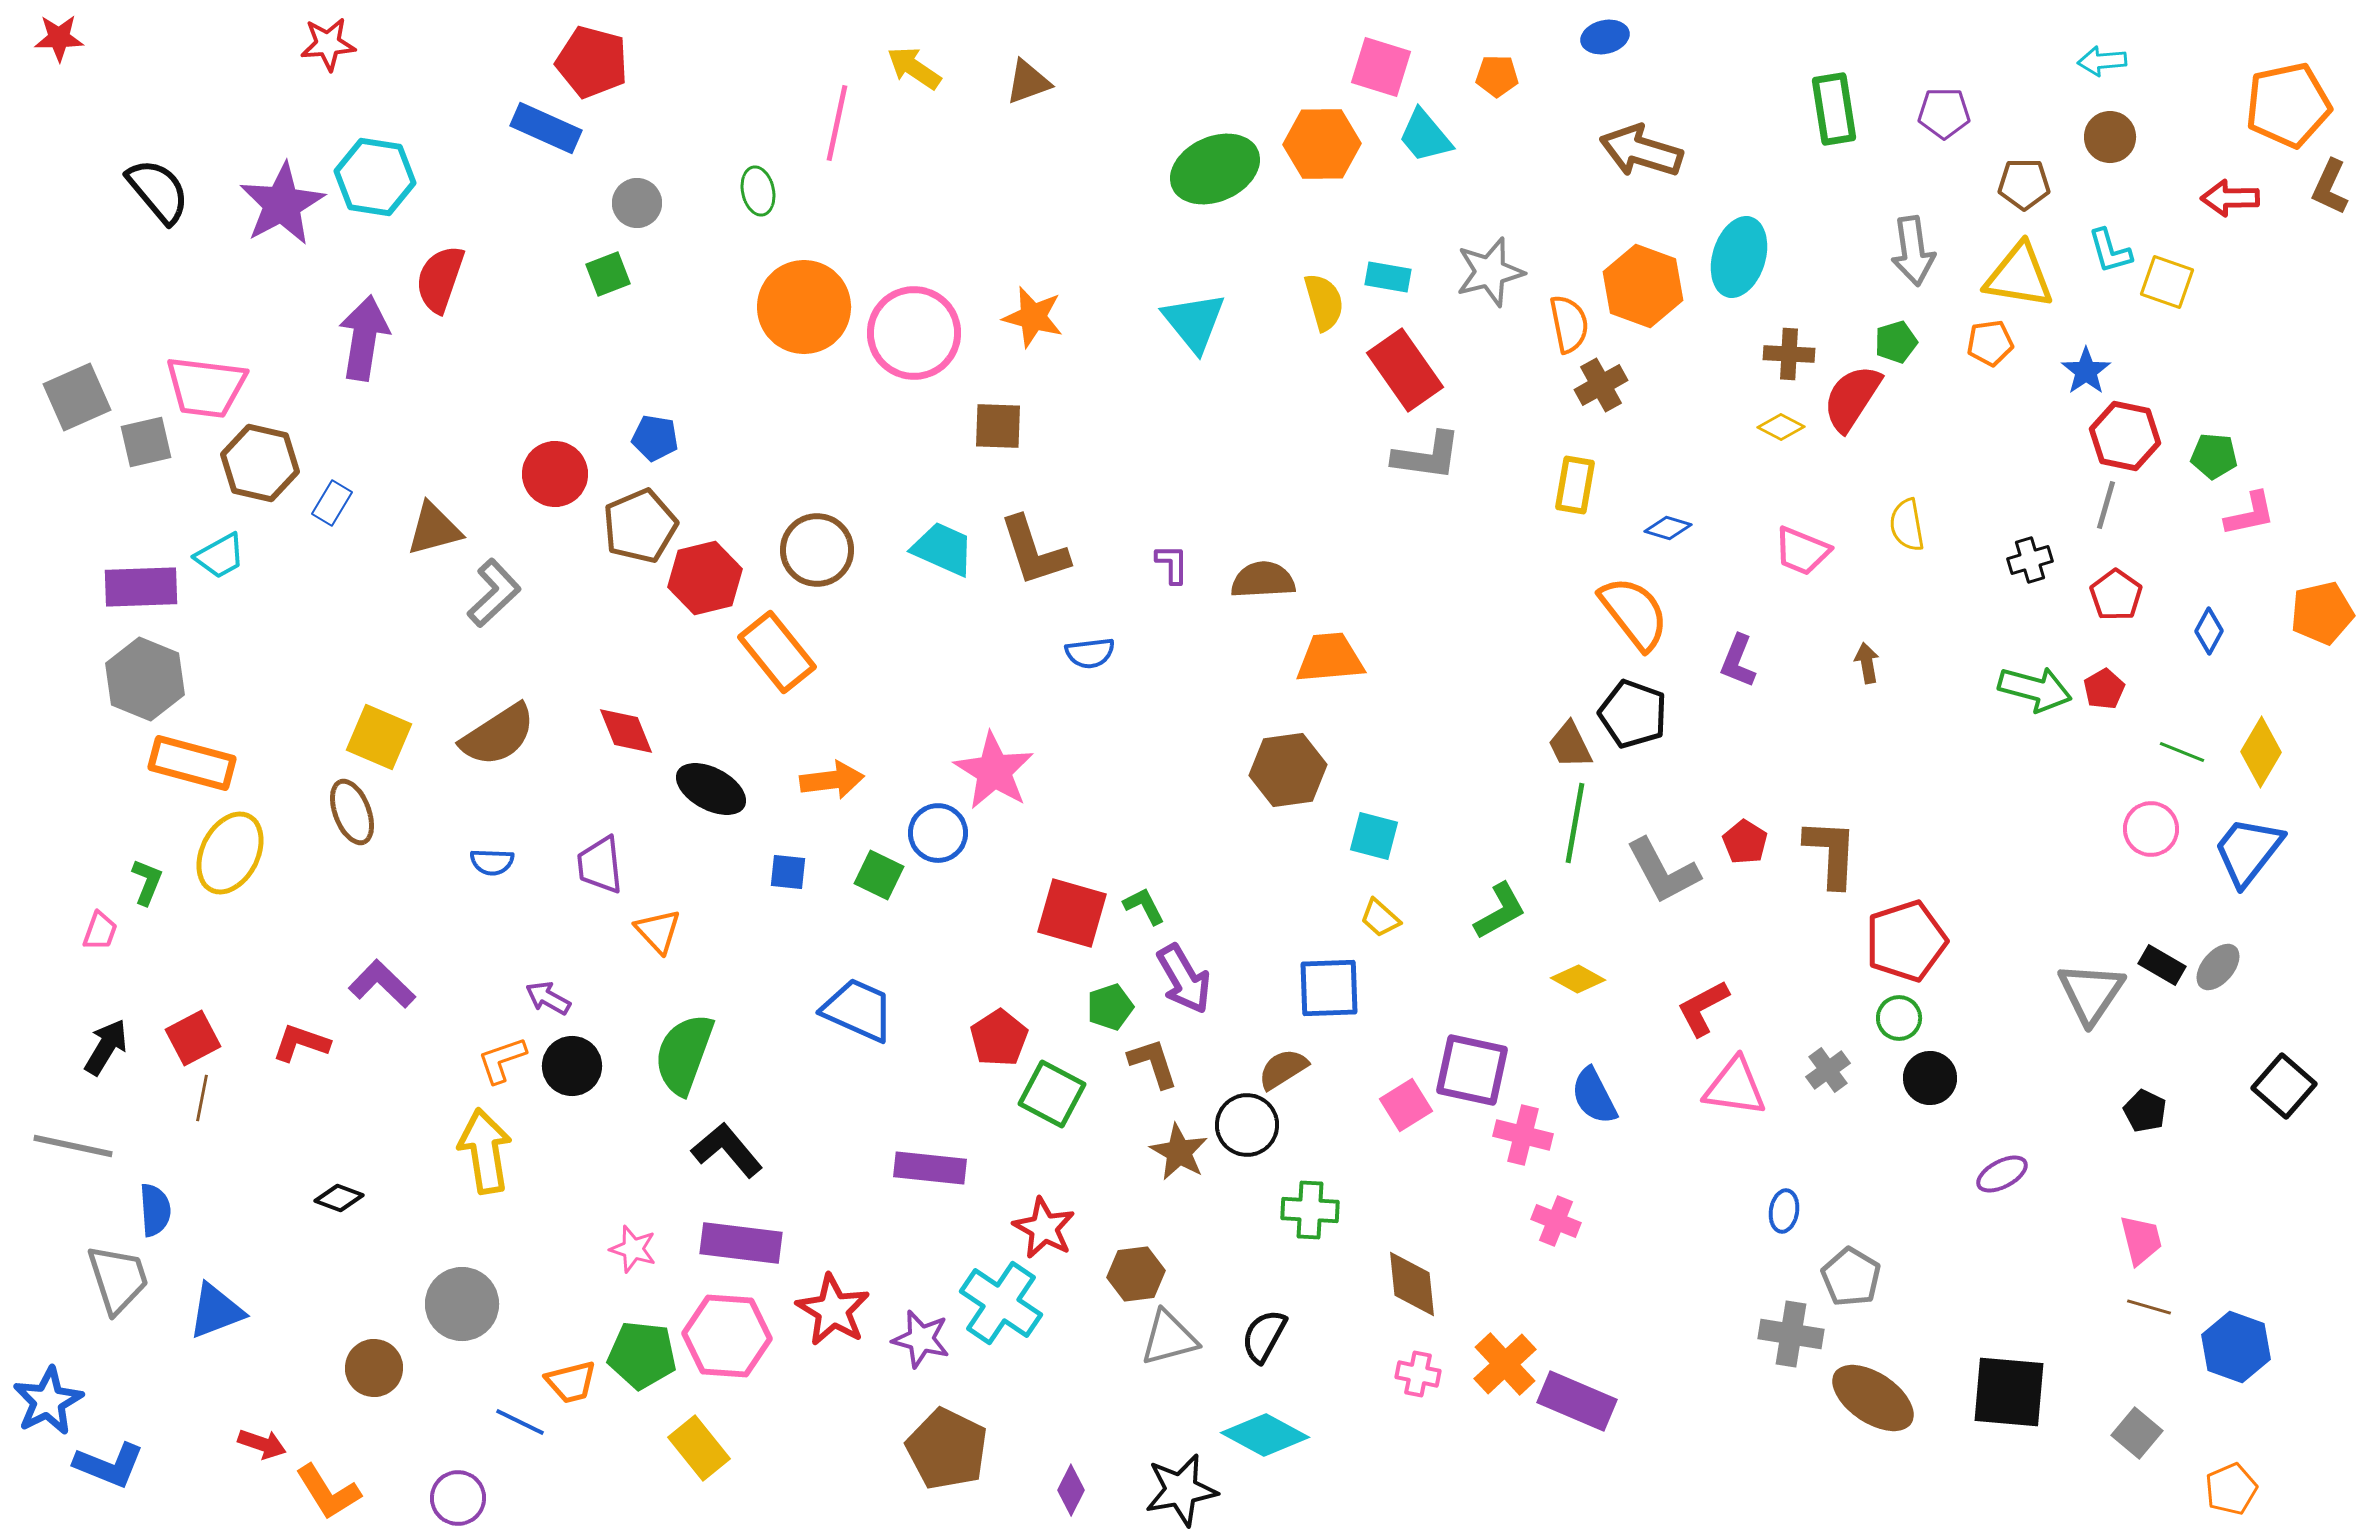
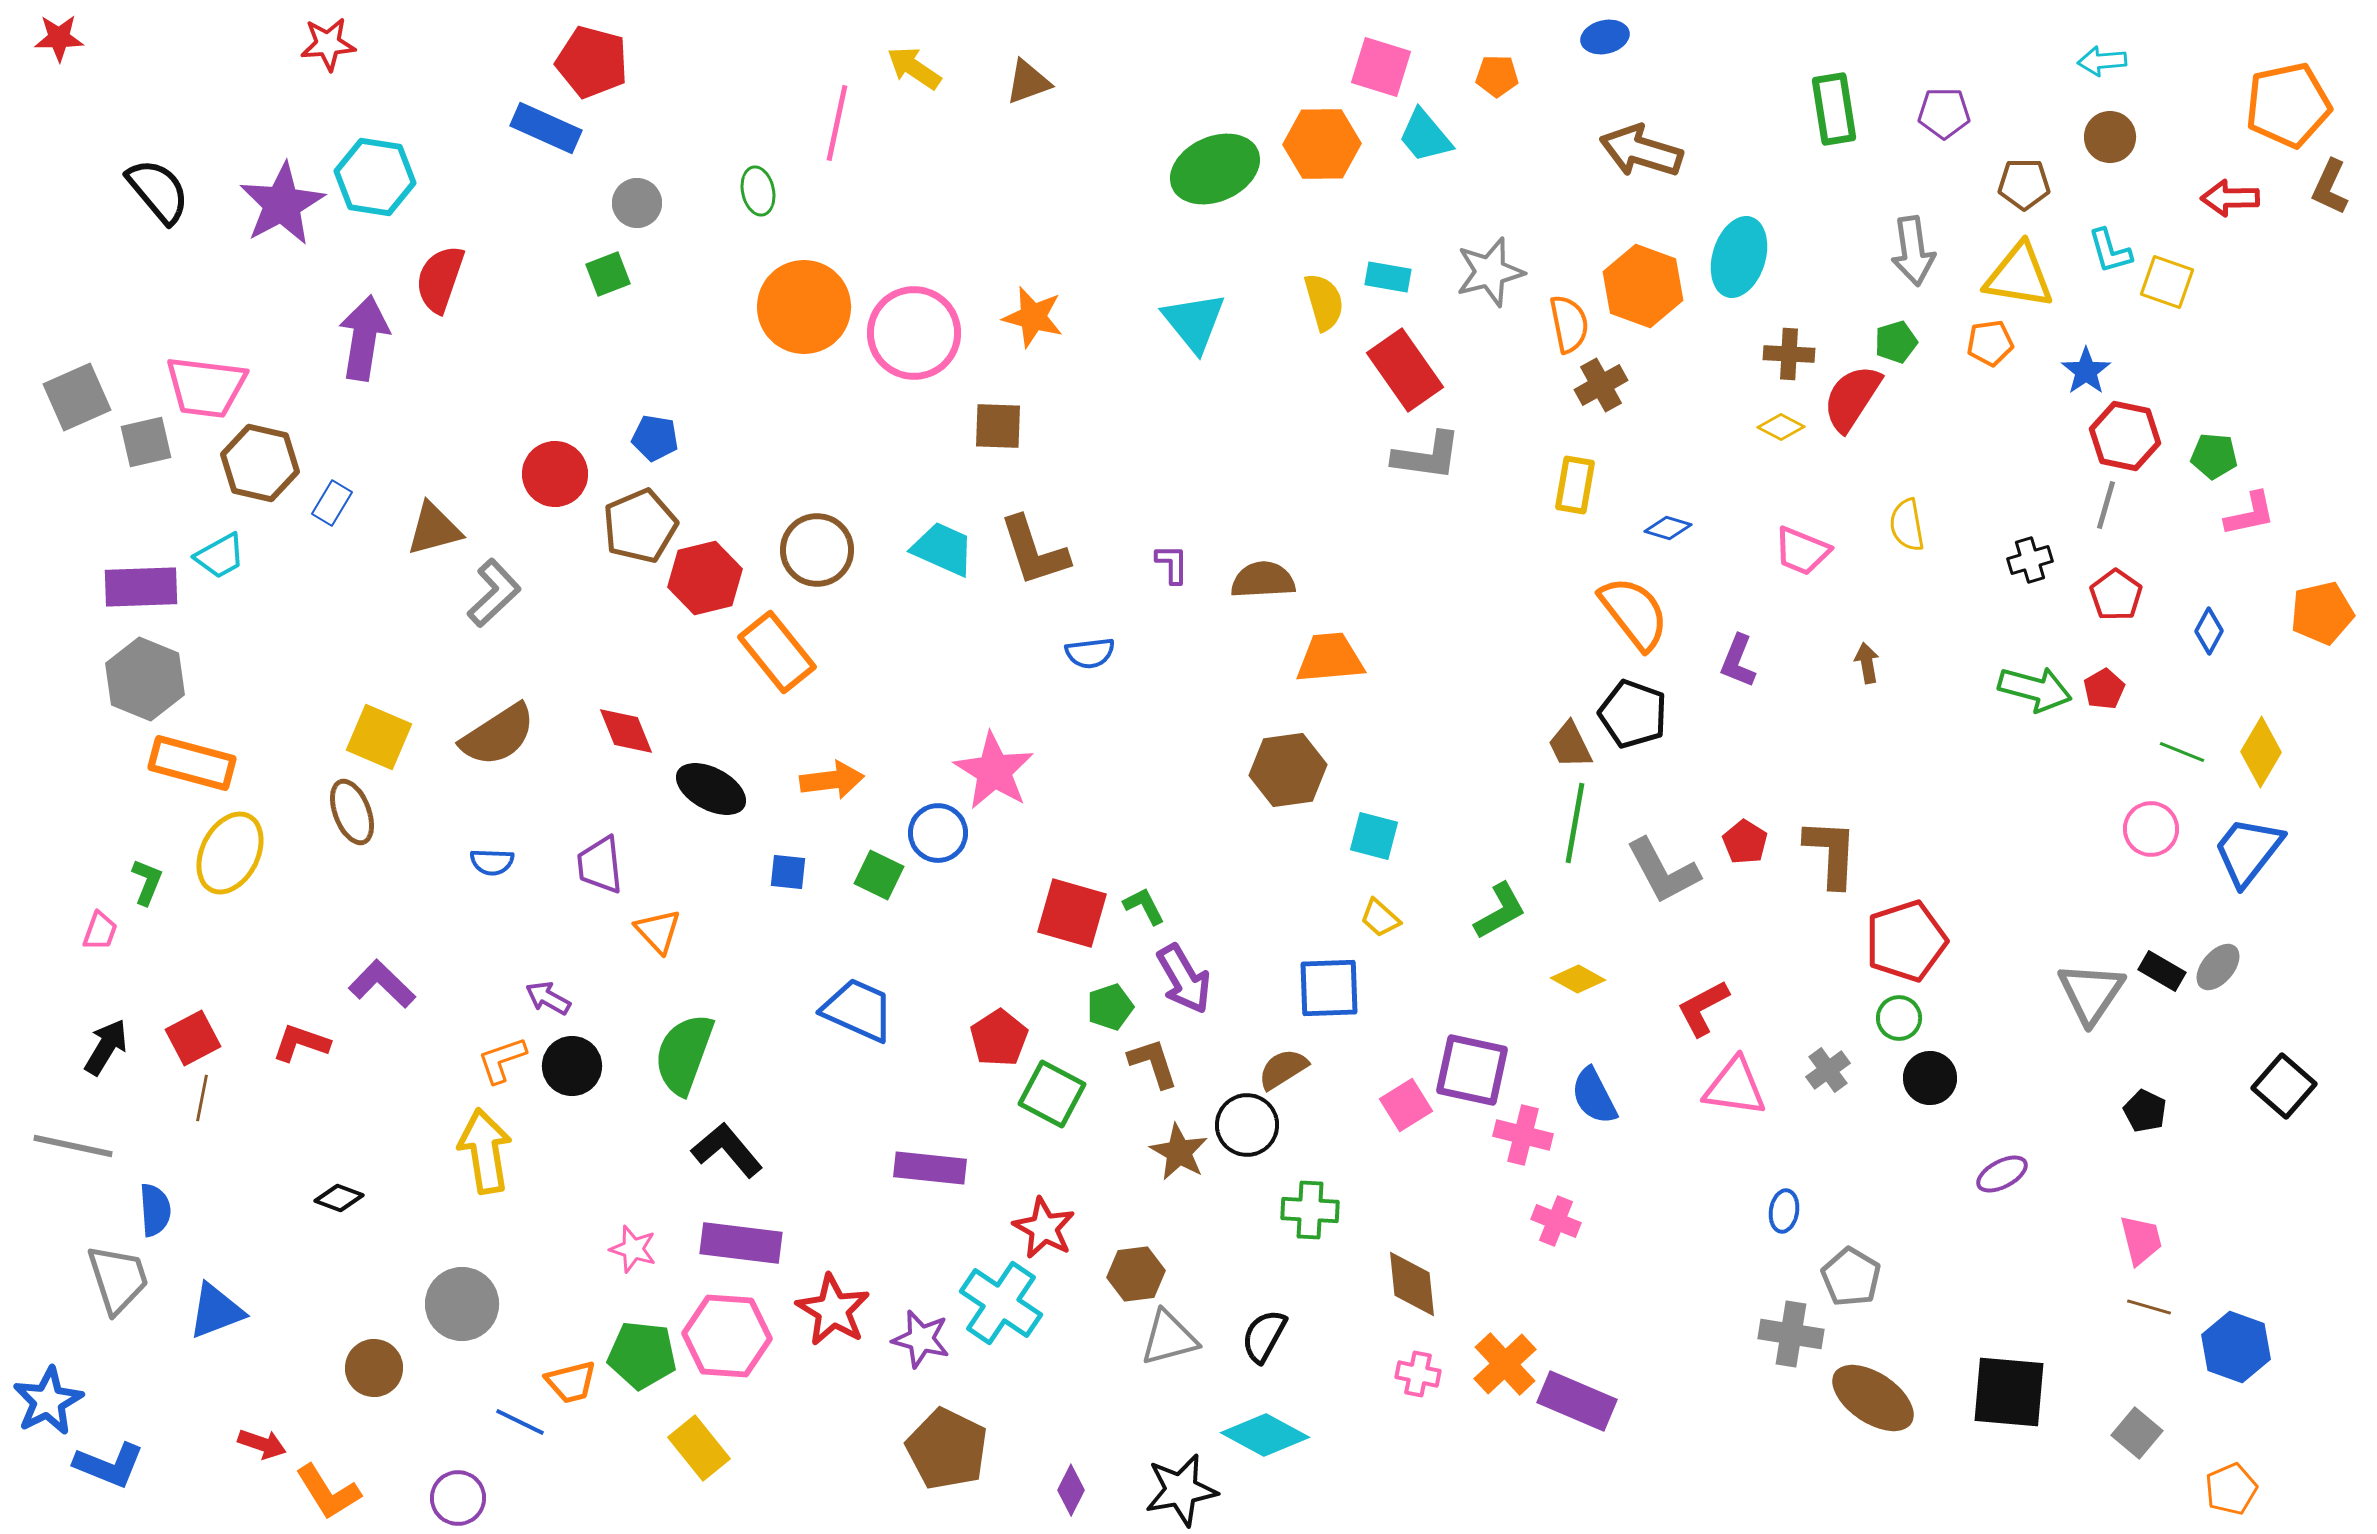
black rectangle at (2162, 965): moved 6 px down
